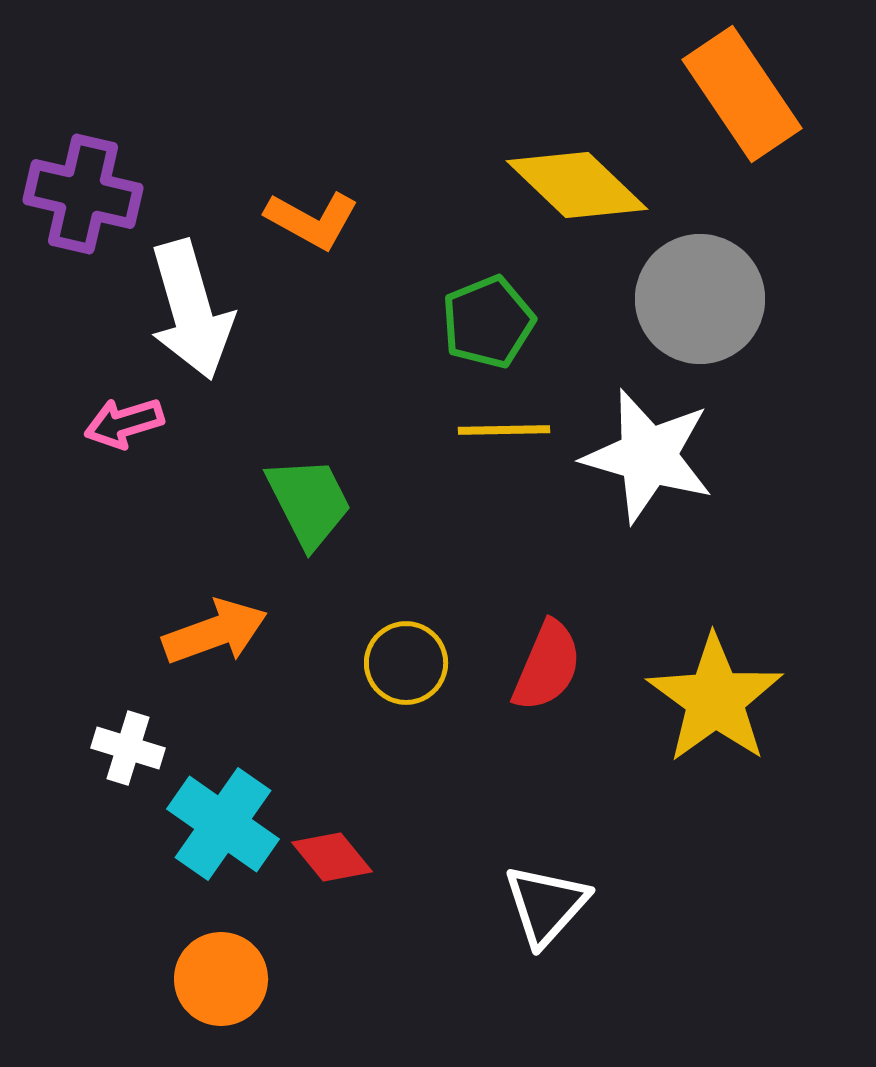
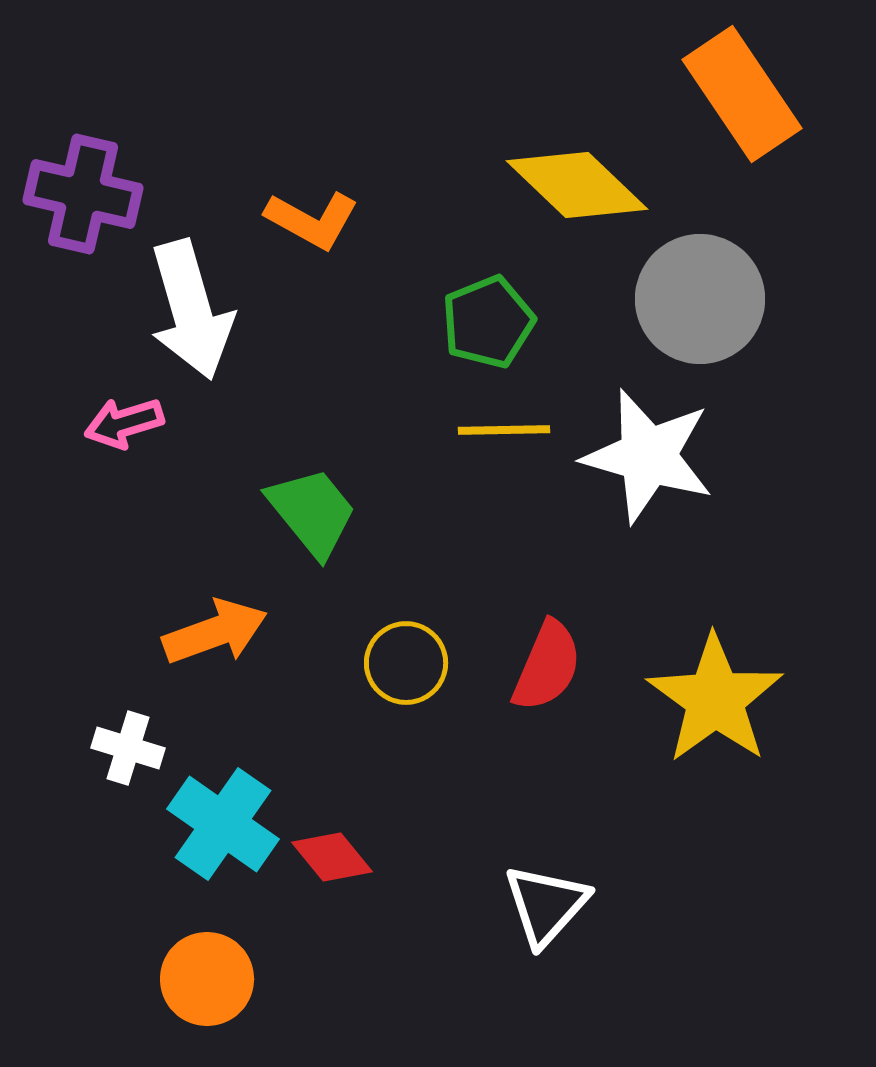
green trapezoid: moved 3 px right, 10 px down; rotated 12 degrees counterclockwise
orange circle: moved 14 px left
